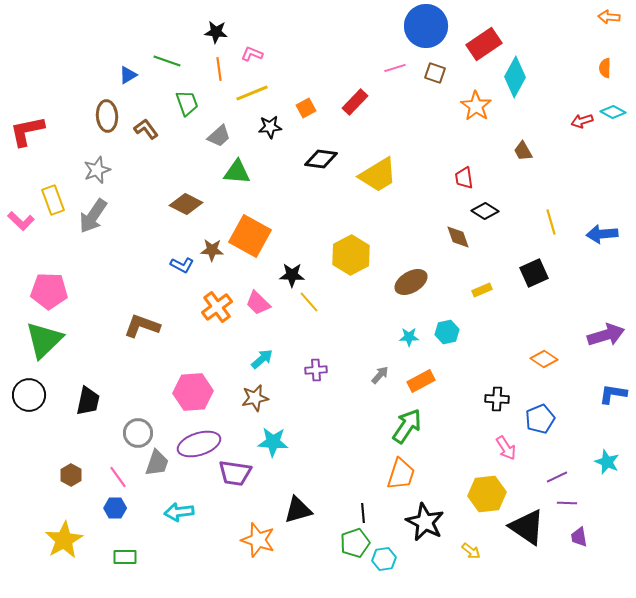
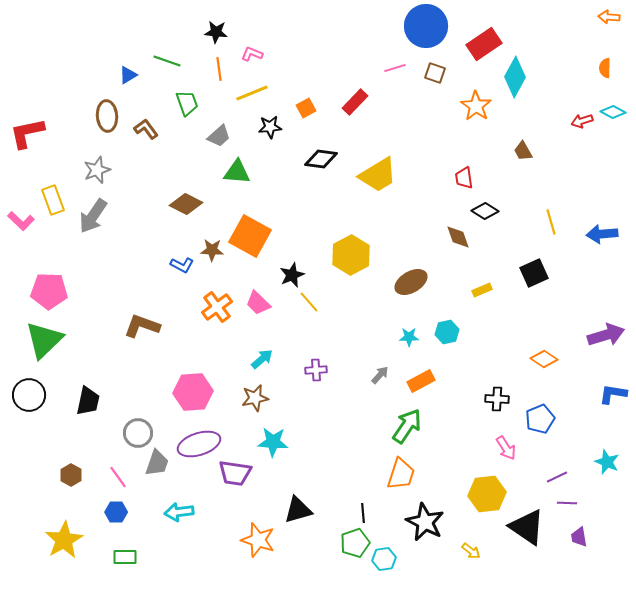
red L-shape at (27, 131): moved 2 px down
black star at (292, 275): rotated 25 degrees counterclockwise
blue hexagon at (115, 508): moved 1 px right, 4 px down
